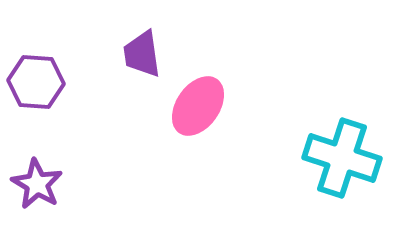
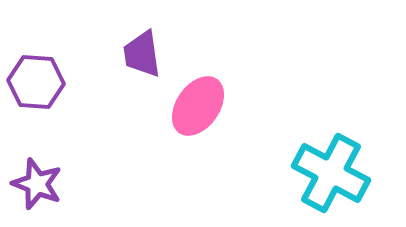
cyan cross: moved 11 px left, 15 px down; rotated 10 degrees clockwise
purple star: rotated 9 degrees counterclockwise
